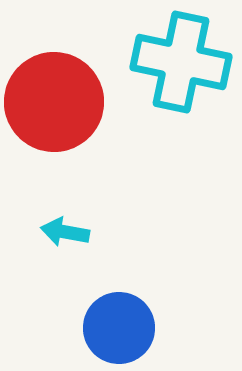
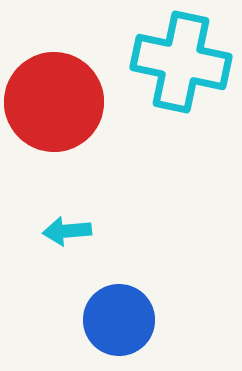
cyan arrow: moved 2 px right, 1 px up; rotated 15 degrees counterclockwise
blue circle: moved 8 px up
